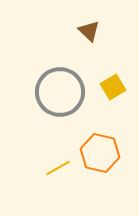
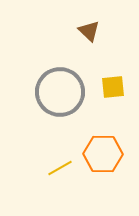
yellow square: rotated 25 degrees clockwise
orange hexagon: moved 3 px right, 1 px down; rotated 12 degrees counterclockwise
yellow line: moved 2 px right
